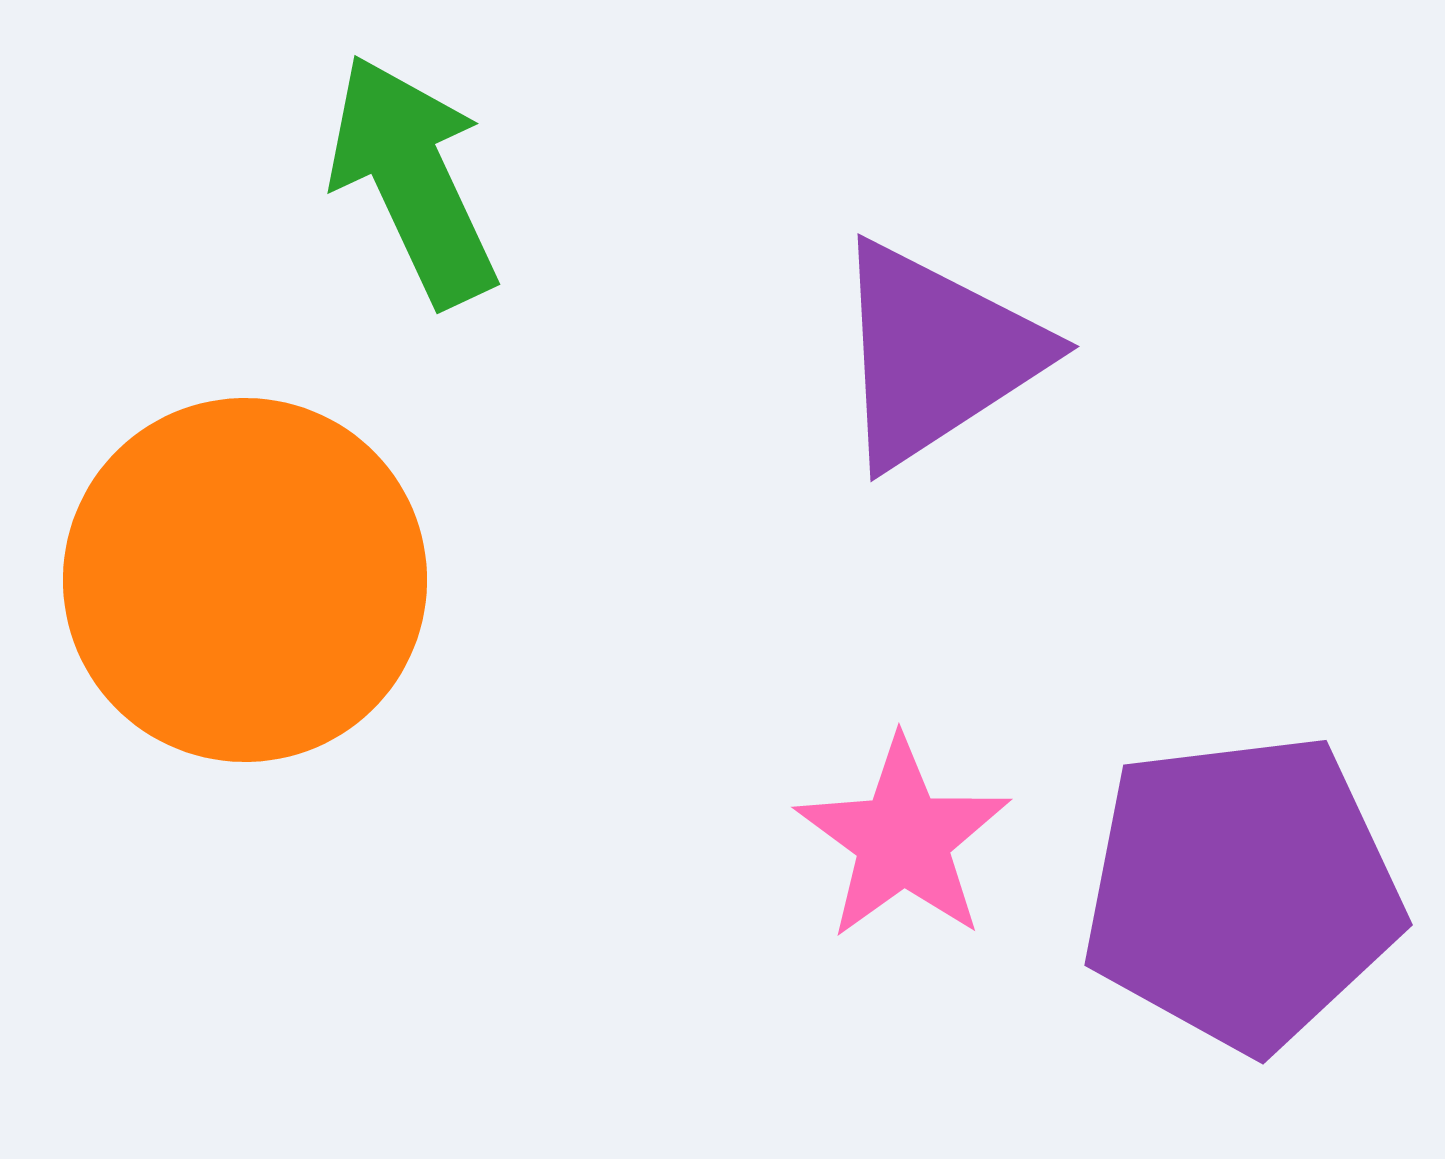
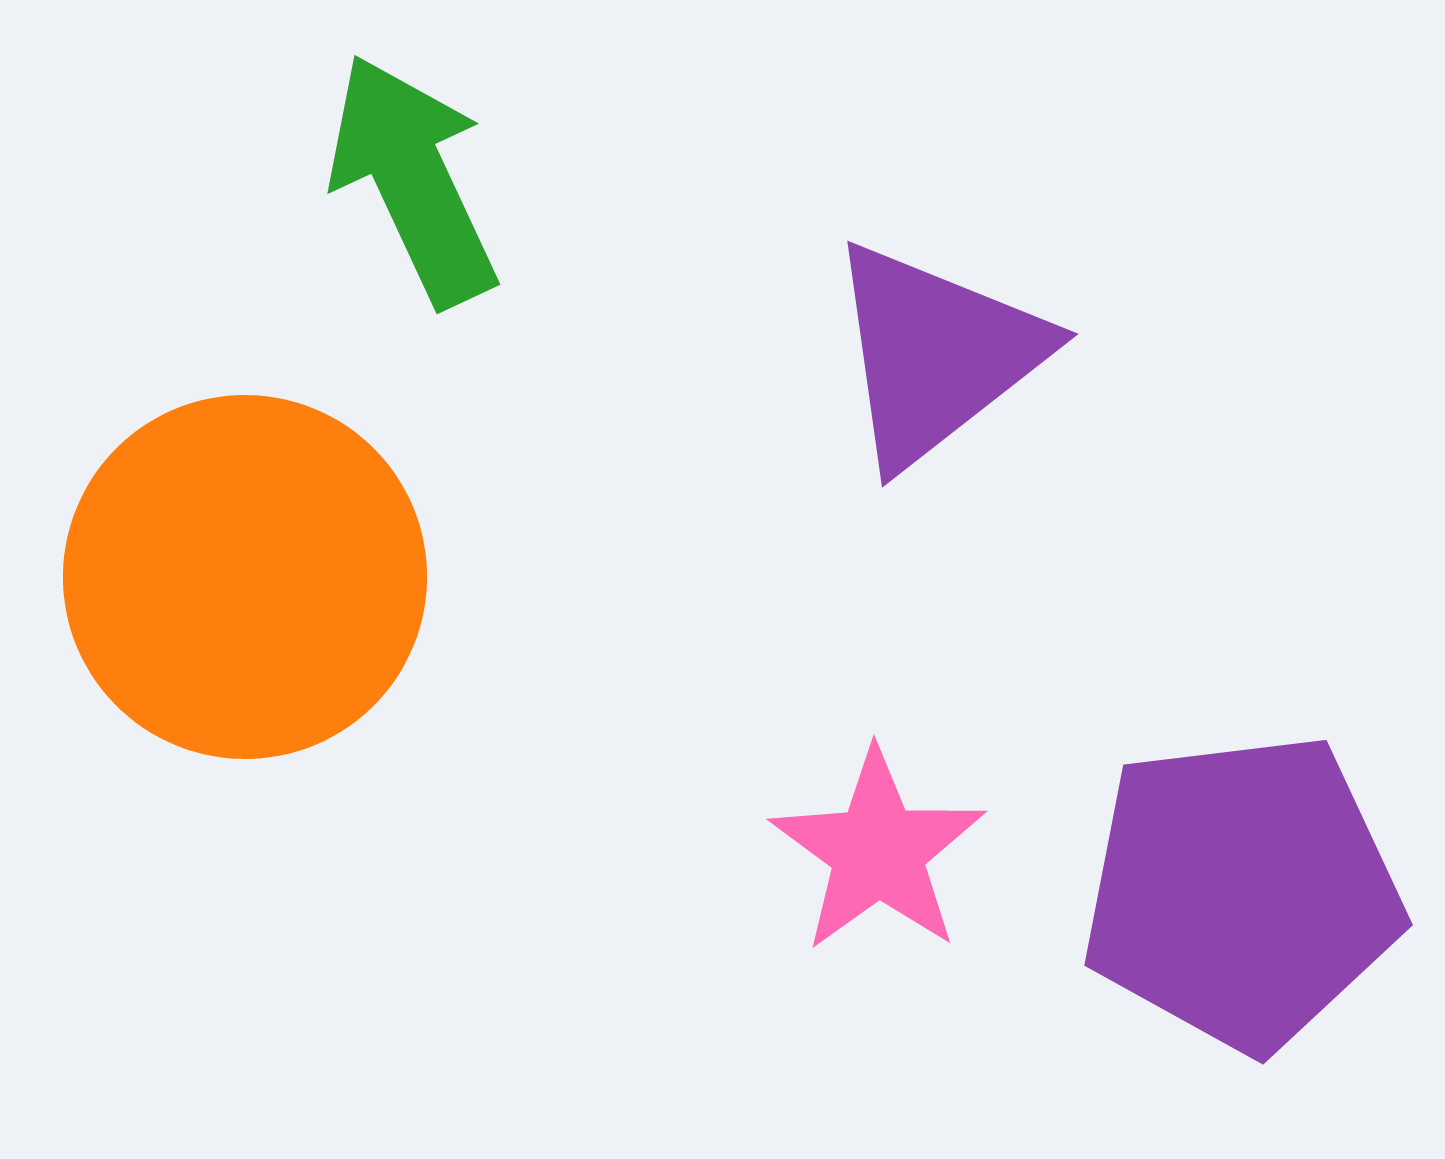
purple triangle: rotated 5 degrees counterclockwise
orange circle: moved 3 px up
pink star: moved 25 px left, 12 px down
